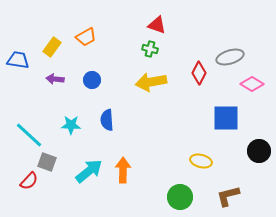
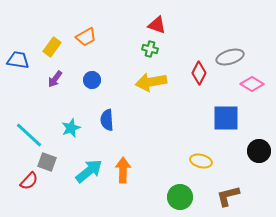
purple arrow: rotated 60 degrees counterclockwise
cyan star: moved 3 px down; rotated 24 degrees counterclockwise
